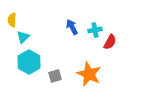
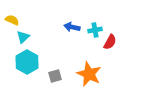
yellow semicircle: rotated 112 degrees clockwise
blue arrow: rotated 49 degrees counterclockwise
cyan hexagon: moved 2 px left
